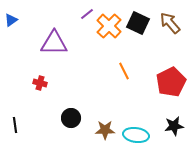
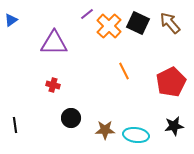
red cross: moved 13 px right, 2 px down
